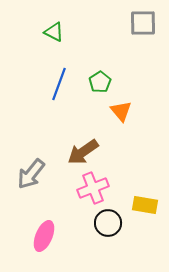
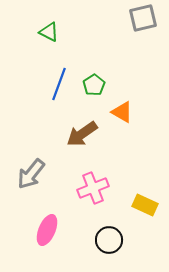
gray square: moved 5 px up; rotated 12 degrees counterclockwise
green triangle: moved 5 px left
green pentagon: moved 6 px left, 3 px down
orange triangle: moved 1 px right, 1 px down; rotated 20 degrees counterclockwise
brown arrow: moved 1 px left, 18 px up
yellow rectangle: rotated 15 degrees clockwise
black circle: moved 1 px right, 17 px down
pink ellipse: moved 3 px right, 6 px up
